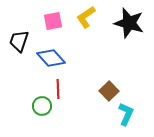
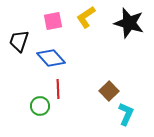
green circle: moved 2 px left
